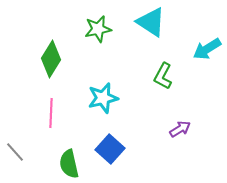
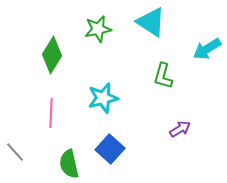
green diamond: moved 1 px right, 4 px up
green L-shape: rotated 12 degrees counterclockwise
